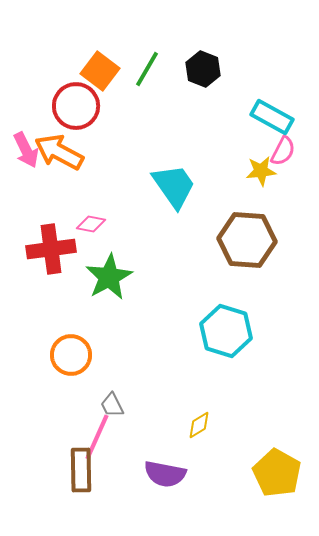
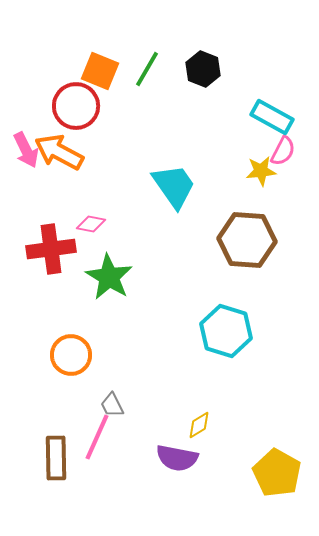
orange square: rotated 15 degrees counterclockwise
green star: rotated 12 degrees counterclockwise
brown rectangle: moved 25 px left, 12 px up
purple semicircle: moved 12 px right, 16 px up
